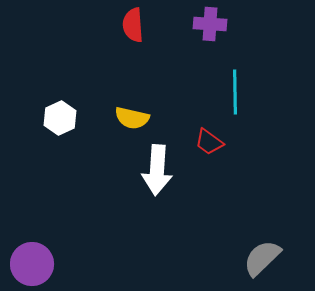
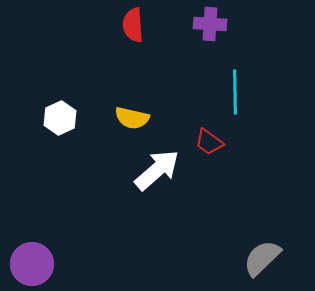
white arrow: rotated 135 degrees counterclockwise
